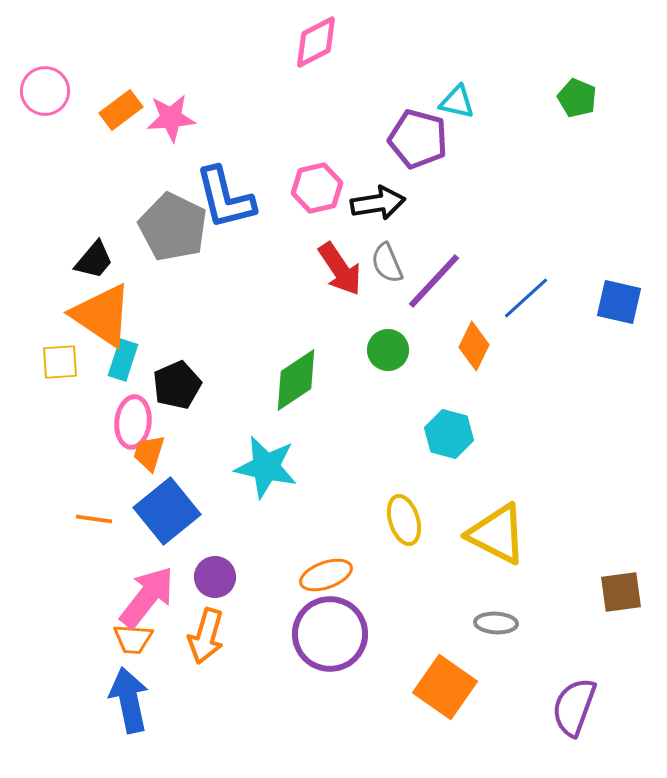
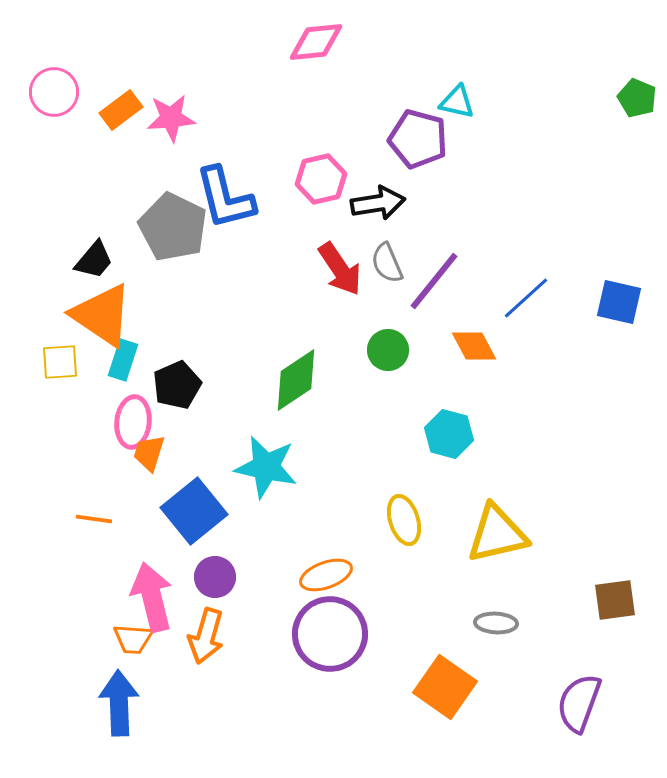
pink diamond at (316, 42): rotated 22 degrees clockwise
pink circle at (45, 91): moved 9 px right, 1 px down
green pentagon at (577, 98): moved 60 px right
pink hexagon at (317, 188): moved 4 px right, 9 px up
purple line at (434, 281): rotated 4 degrees counterclockwise
orange diamond at (474, 346): rotated 54 degrees counterclockwise
blue square at (167, 511): moved 27 px right
yellow triangle at (497, 534): rotated 40 degrees counterclockwise
brown square at (621, 592): moved 6 px left, 8 px down
pink arrow at (147, 597): moved 5 px right; rotated 52 degrees counterclockwise
blue arrow at (129, 700): moved 10 px left, 3 px down; rotated 10 degrees clockwise
purple semicircle at (574, 707): moved 5 px right, 4 px up
